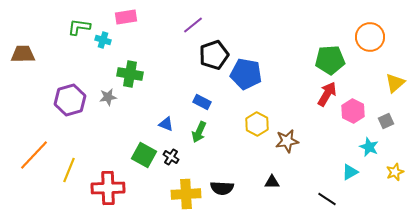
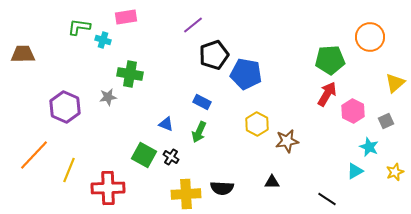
purple hexagon: moved 5 px left, 7 px down; rotated 20 degrees counterclockwise
cyan triangle: moved 5 px right, 1 px up
